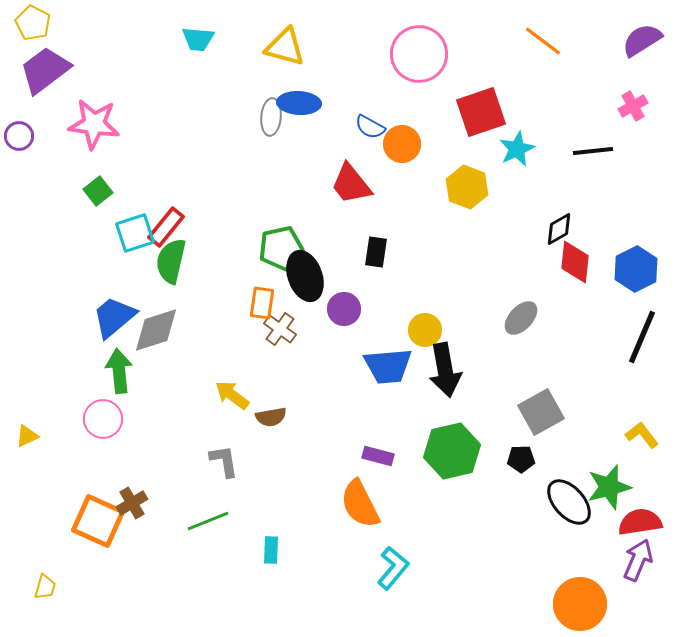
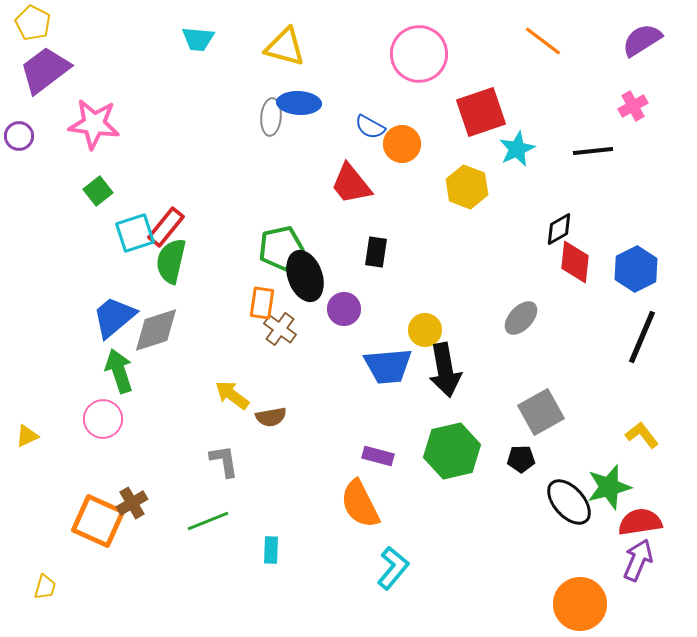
green arrow at (119, 371): rotated 12 degrees counterclockwise
